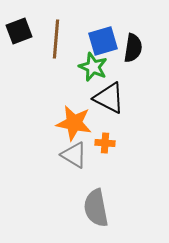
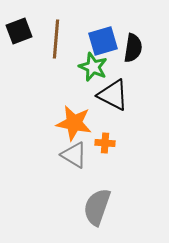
black triangle: moved 4 px right, 3 px up
gray semicircle: moved 1 px right, 1 px up; rotated 30 degrees clockwise
